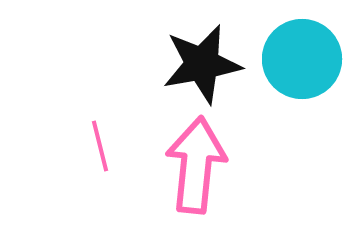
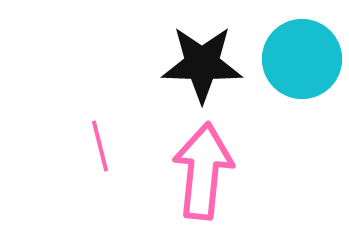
black star: rotated 12 degrees clockwise
pink arrow: moved 7 px right, 6 px down
